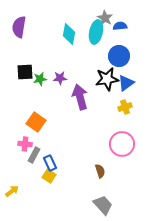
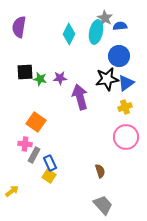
cyan diamond: rotated 15 degrees clockwise
green star: rotated 24 degrees clockwise
pink circle: moved 4 px right, 7 px up
